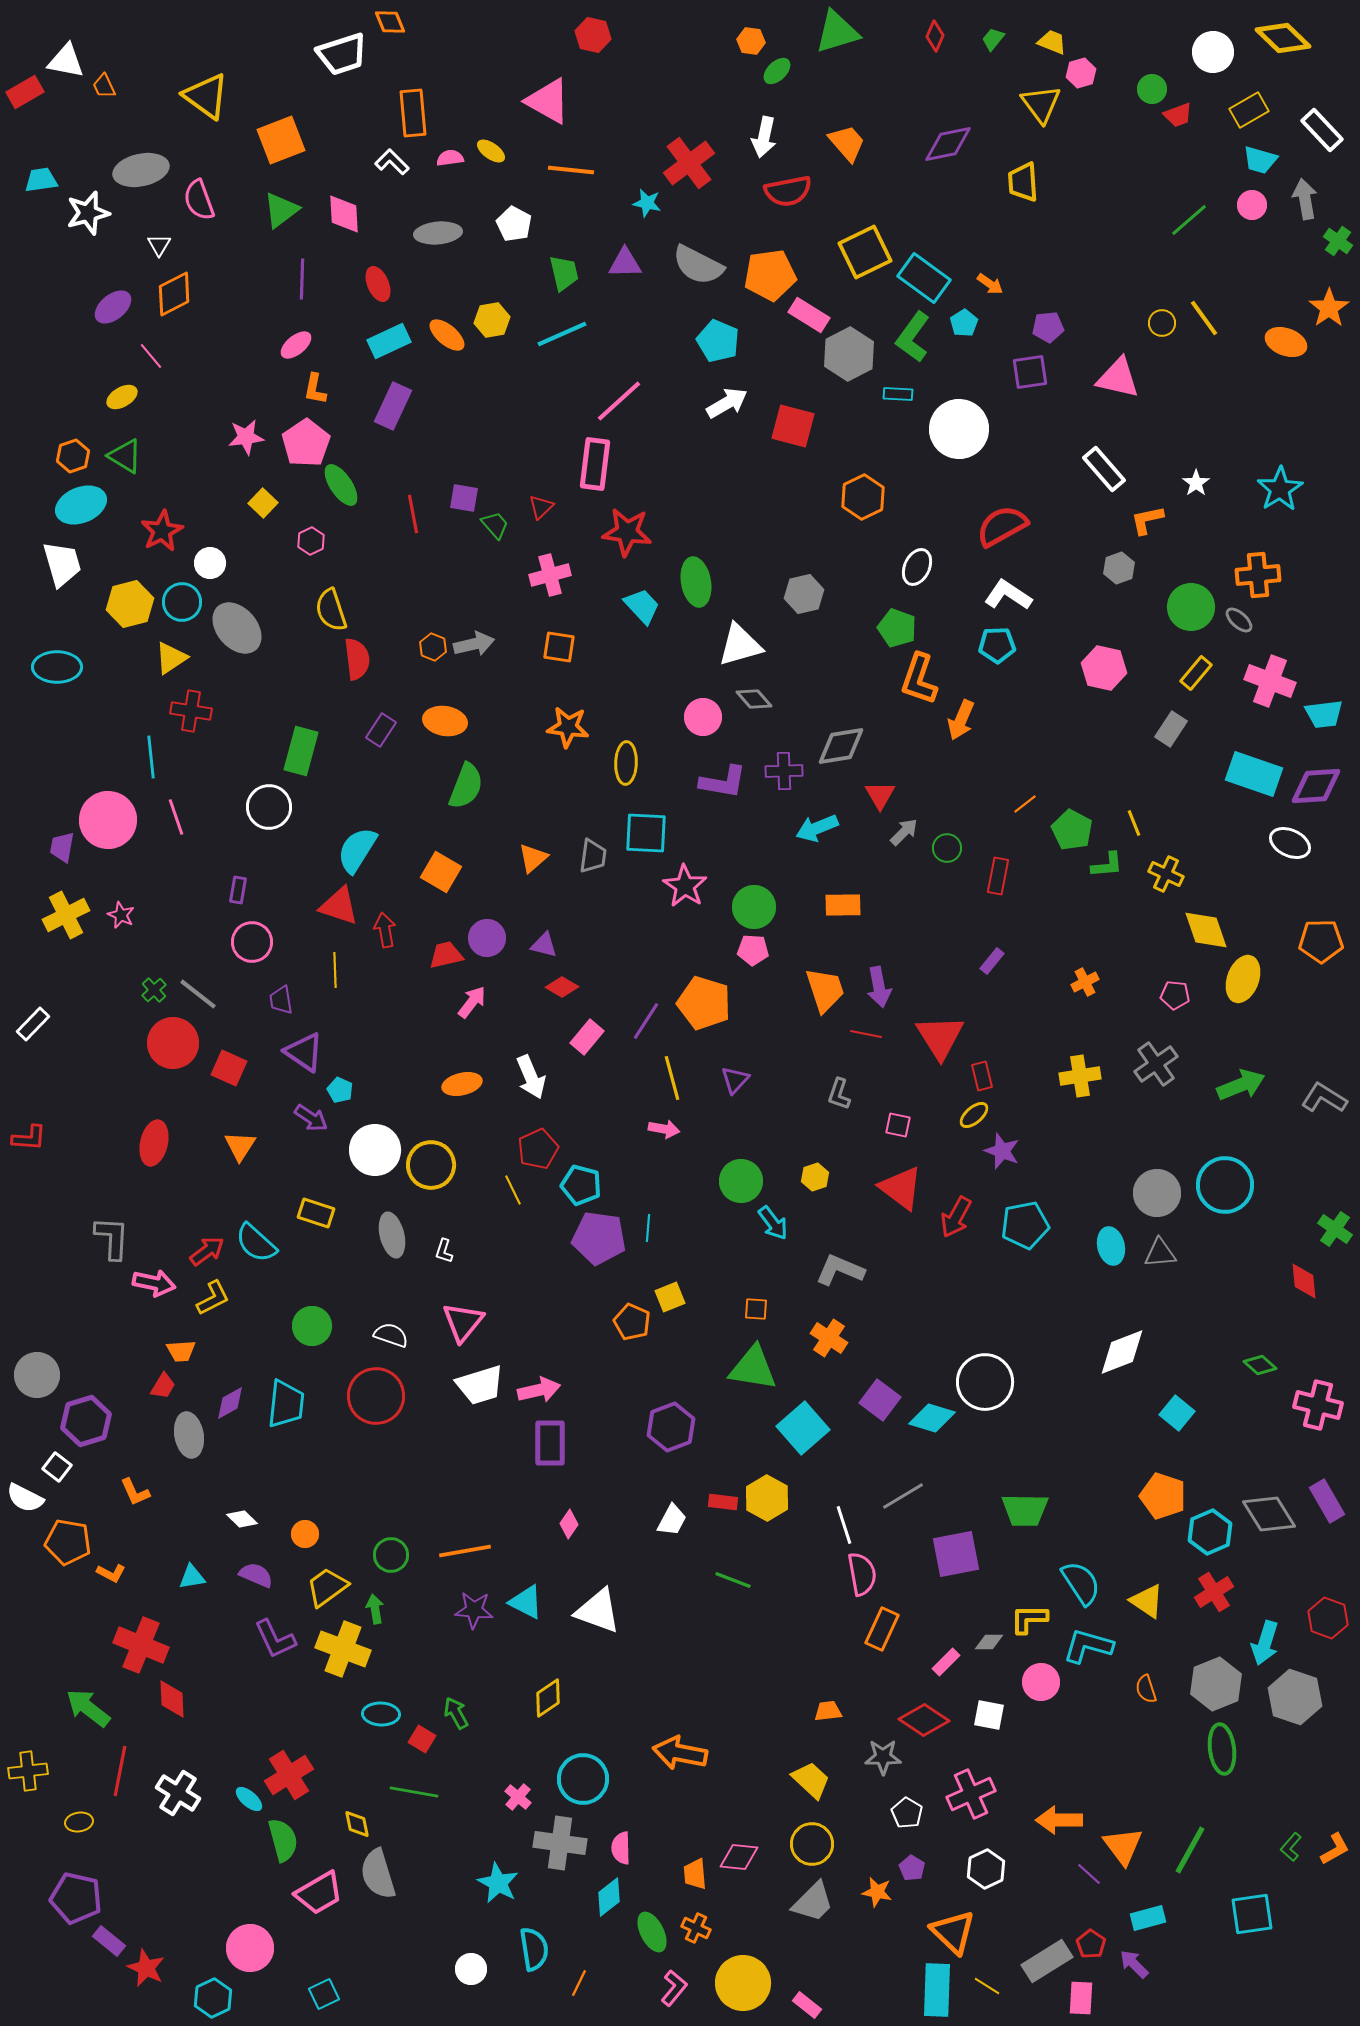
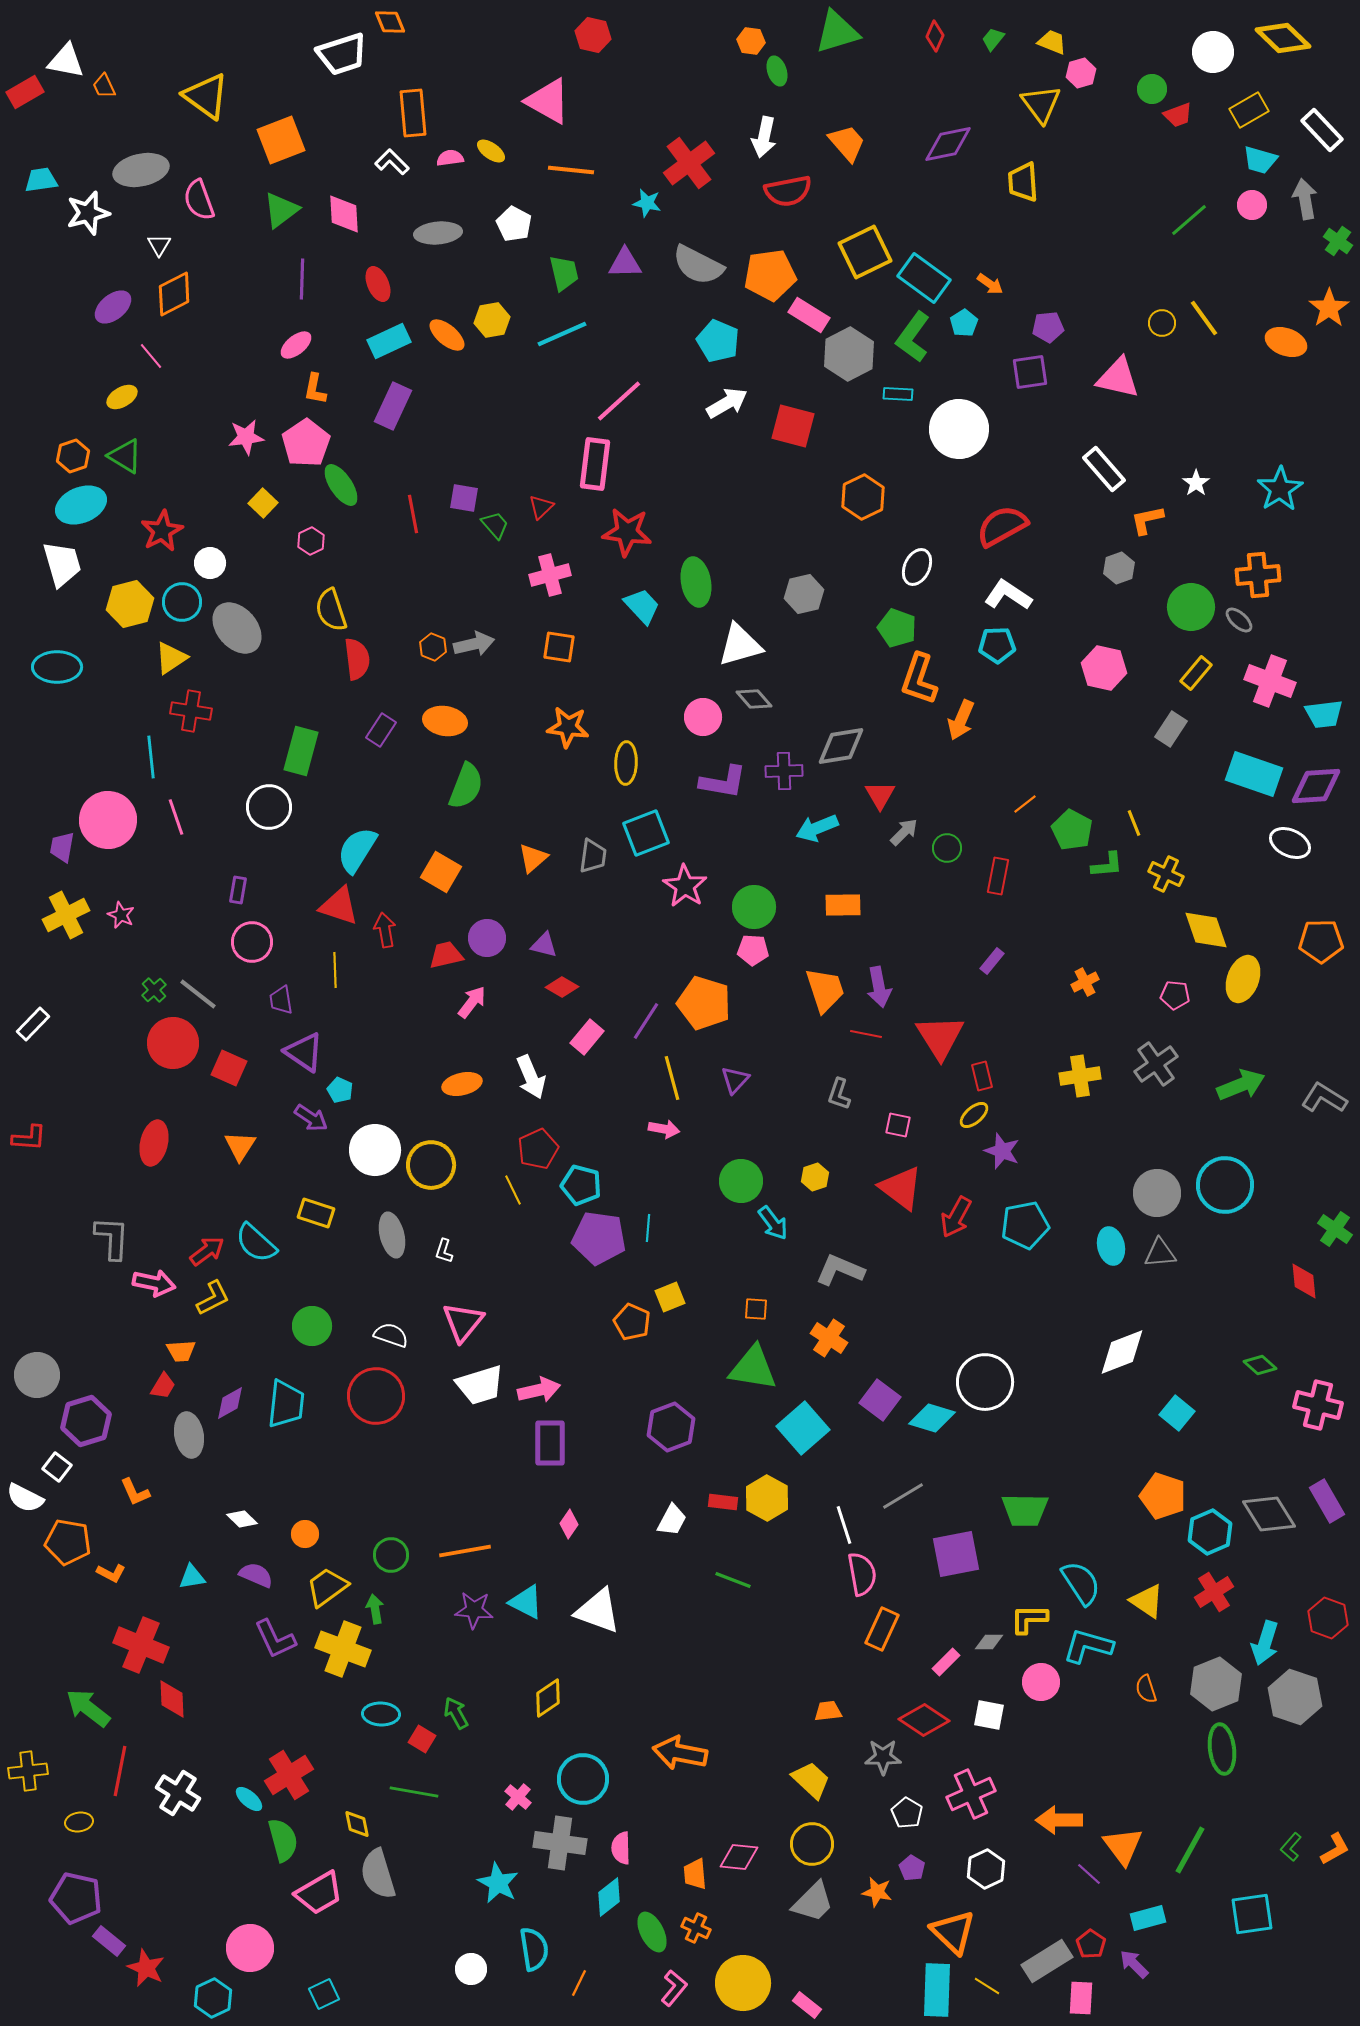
green ellipse at (777, 71): rotated 64 degrees counterclockwise
cyan square at (646, 833): rotated 24 degrees counterclockwise
